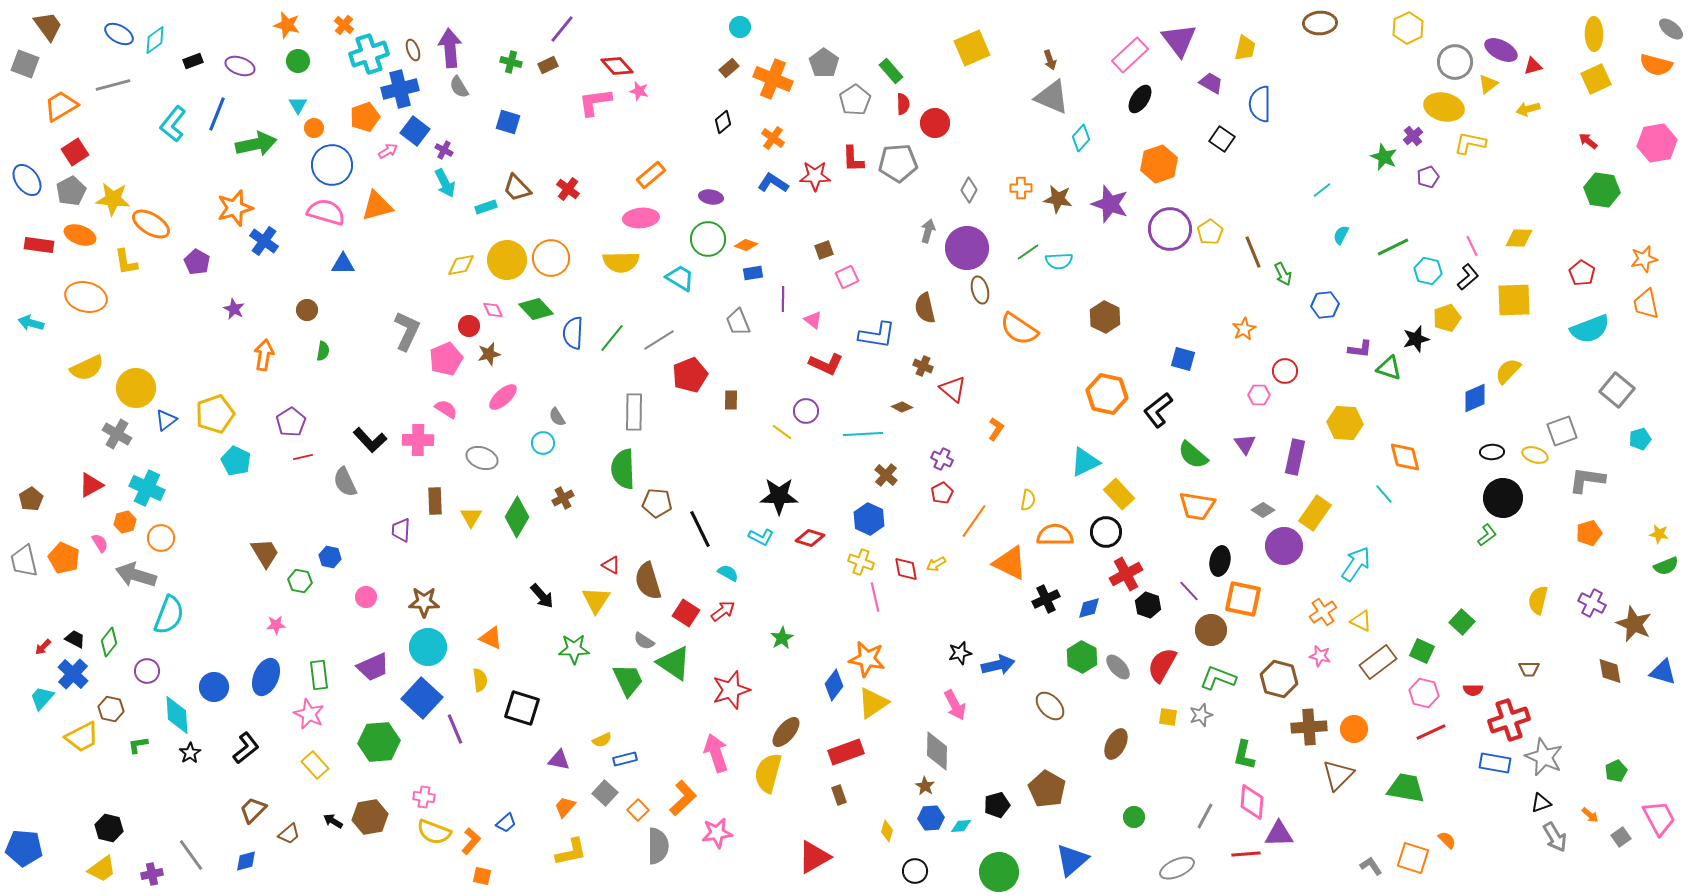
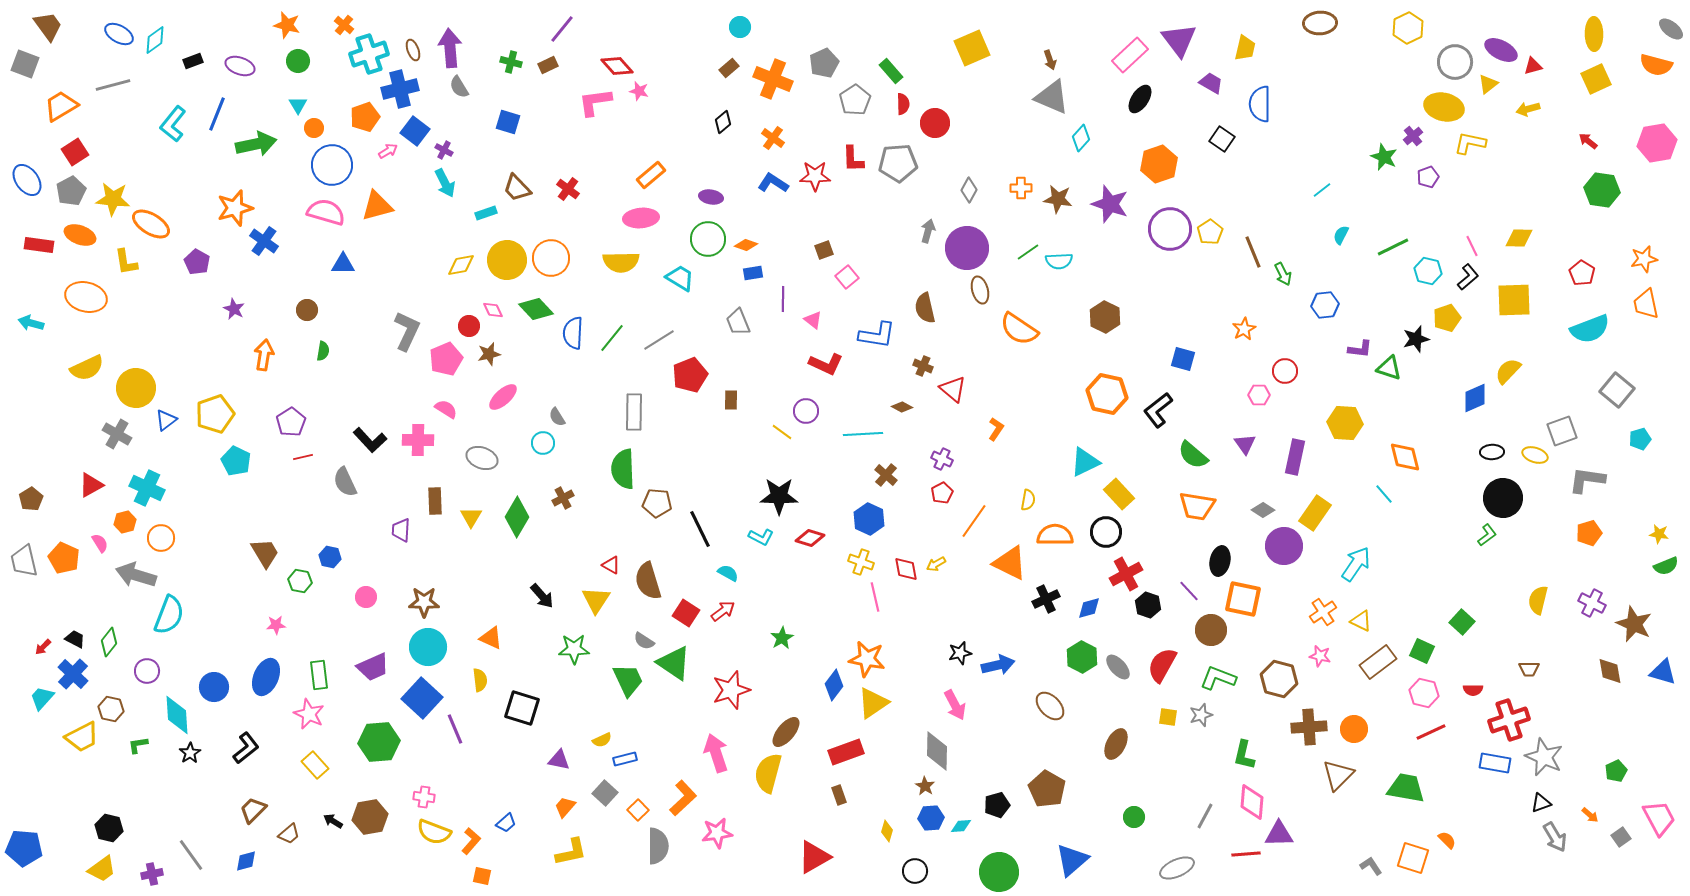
gray pentagon at (824, 63): rotated 12 degrees clockwise
cyan rectangle at (486, 207): moved 6 px down
pink square at (847, 277): rotated 15 degrees counterclockwise
